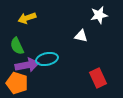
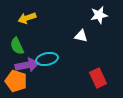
orange pentagon: moved 1 px left, 2 px up
